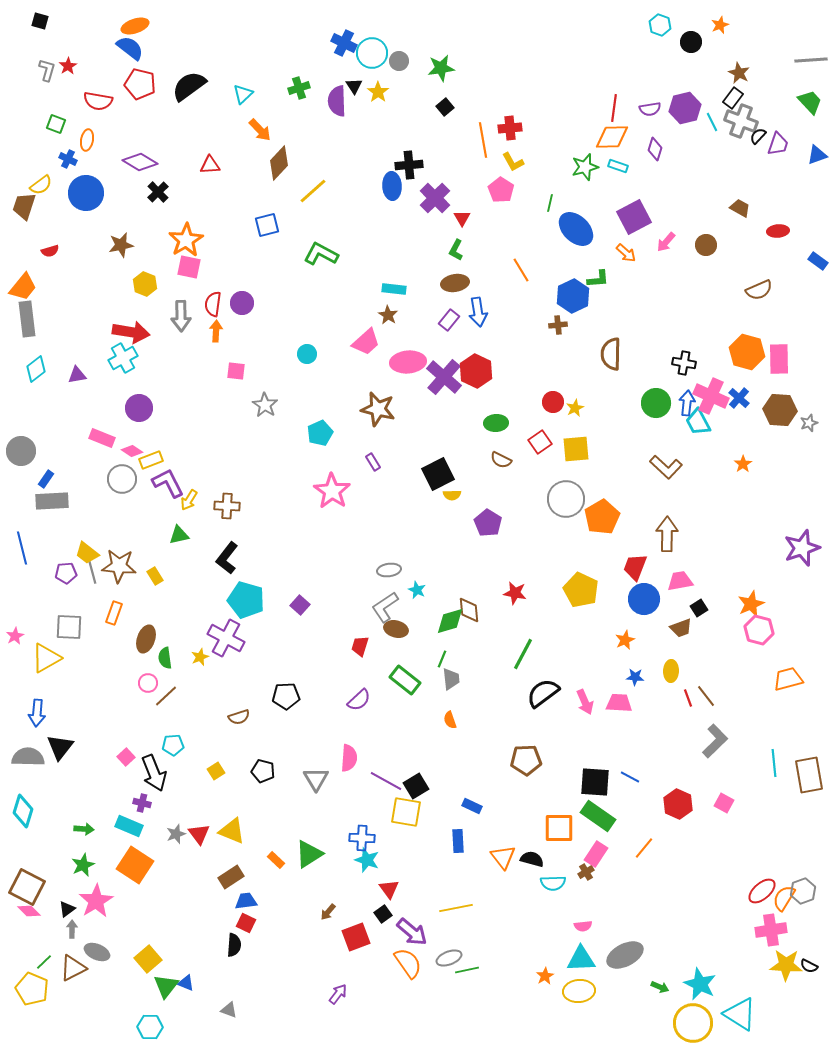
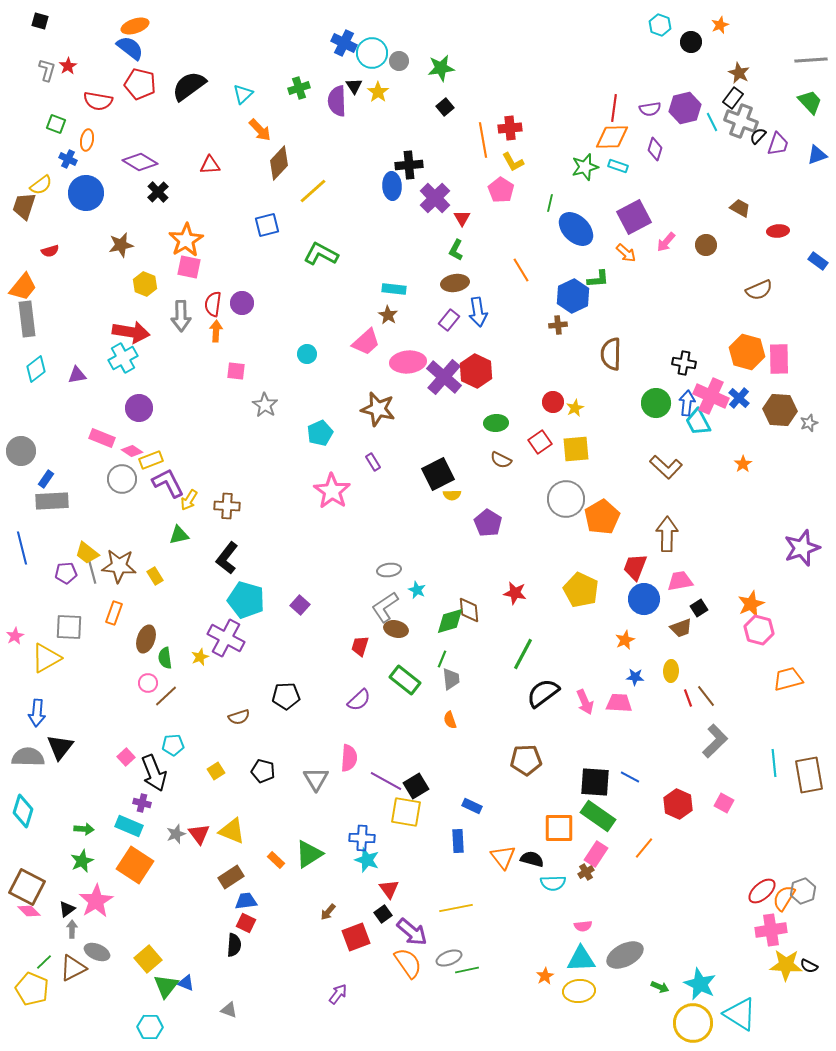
green star at (83, 865): moved 1 px left, 4 px up
